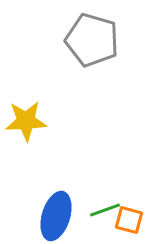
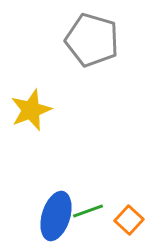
yellow star: moved 5 px right, 11 px up; rotated 18 degrees counterclockwise
green line: moved 17 px left, 1 px down
orange square: rotated 28 degrees clockwise
